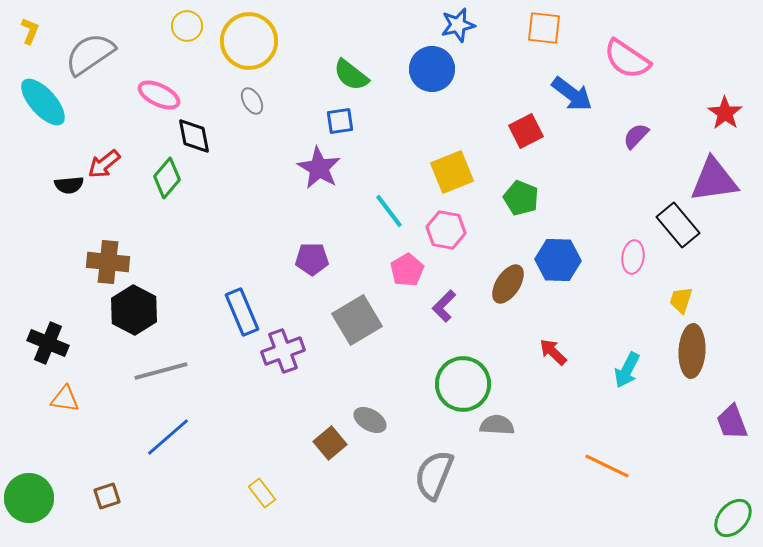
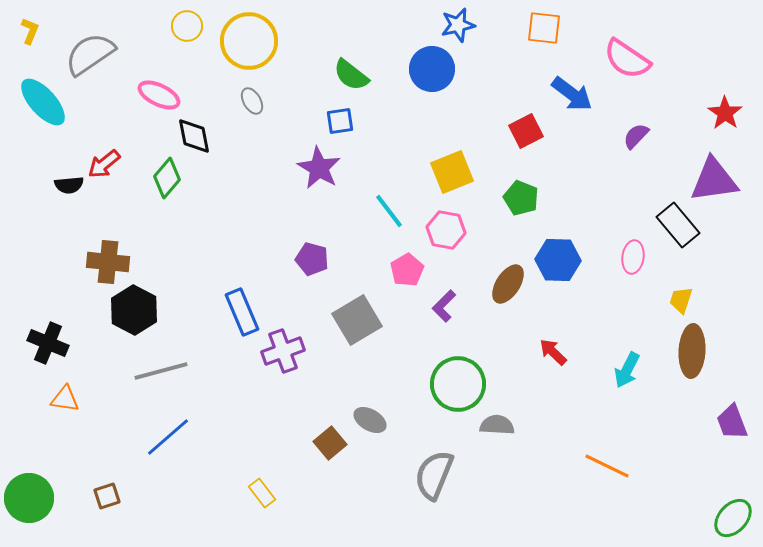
purple pentagon at (312, 259): rotated 16 degrees clockwise
green circle at (463, 384): moved 5 px left
